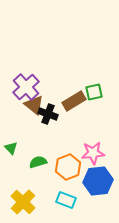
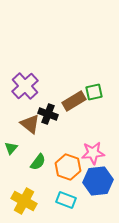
purple cross: moved 1 px left, 1 px up
brown triangle: moved 4 px left, 19 px down
green triangle: rotated 24 degrees clockwise
green semicircle: rotated 144 degrees clockwise
orange hexagon: rotated 20 degrees counterclockwise
yellow cross: moved 1 px right, 1 px up; rotated 15 degrees counterclockwise
